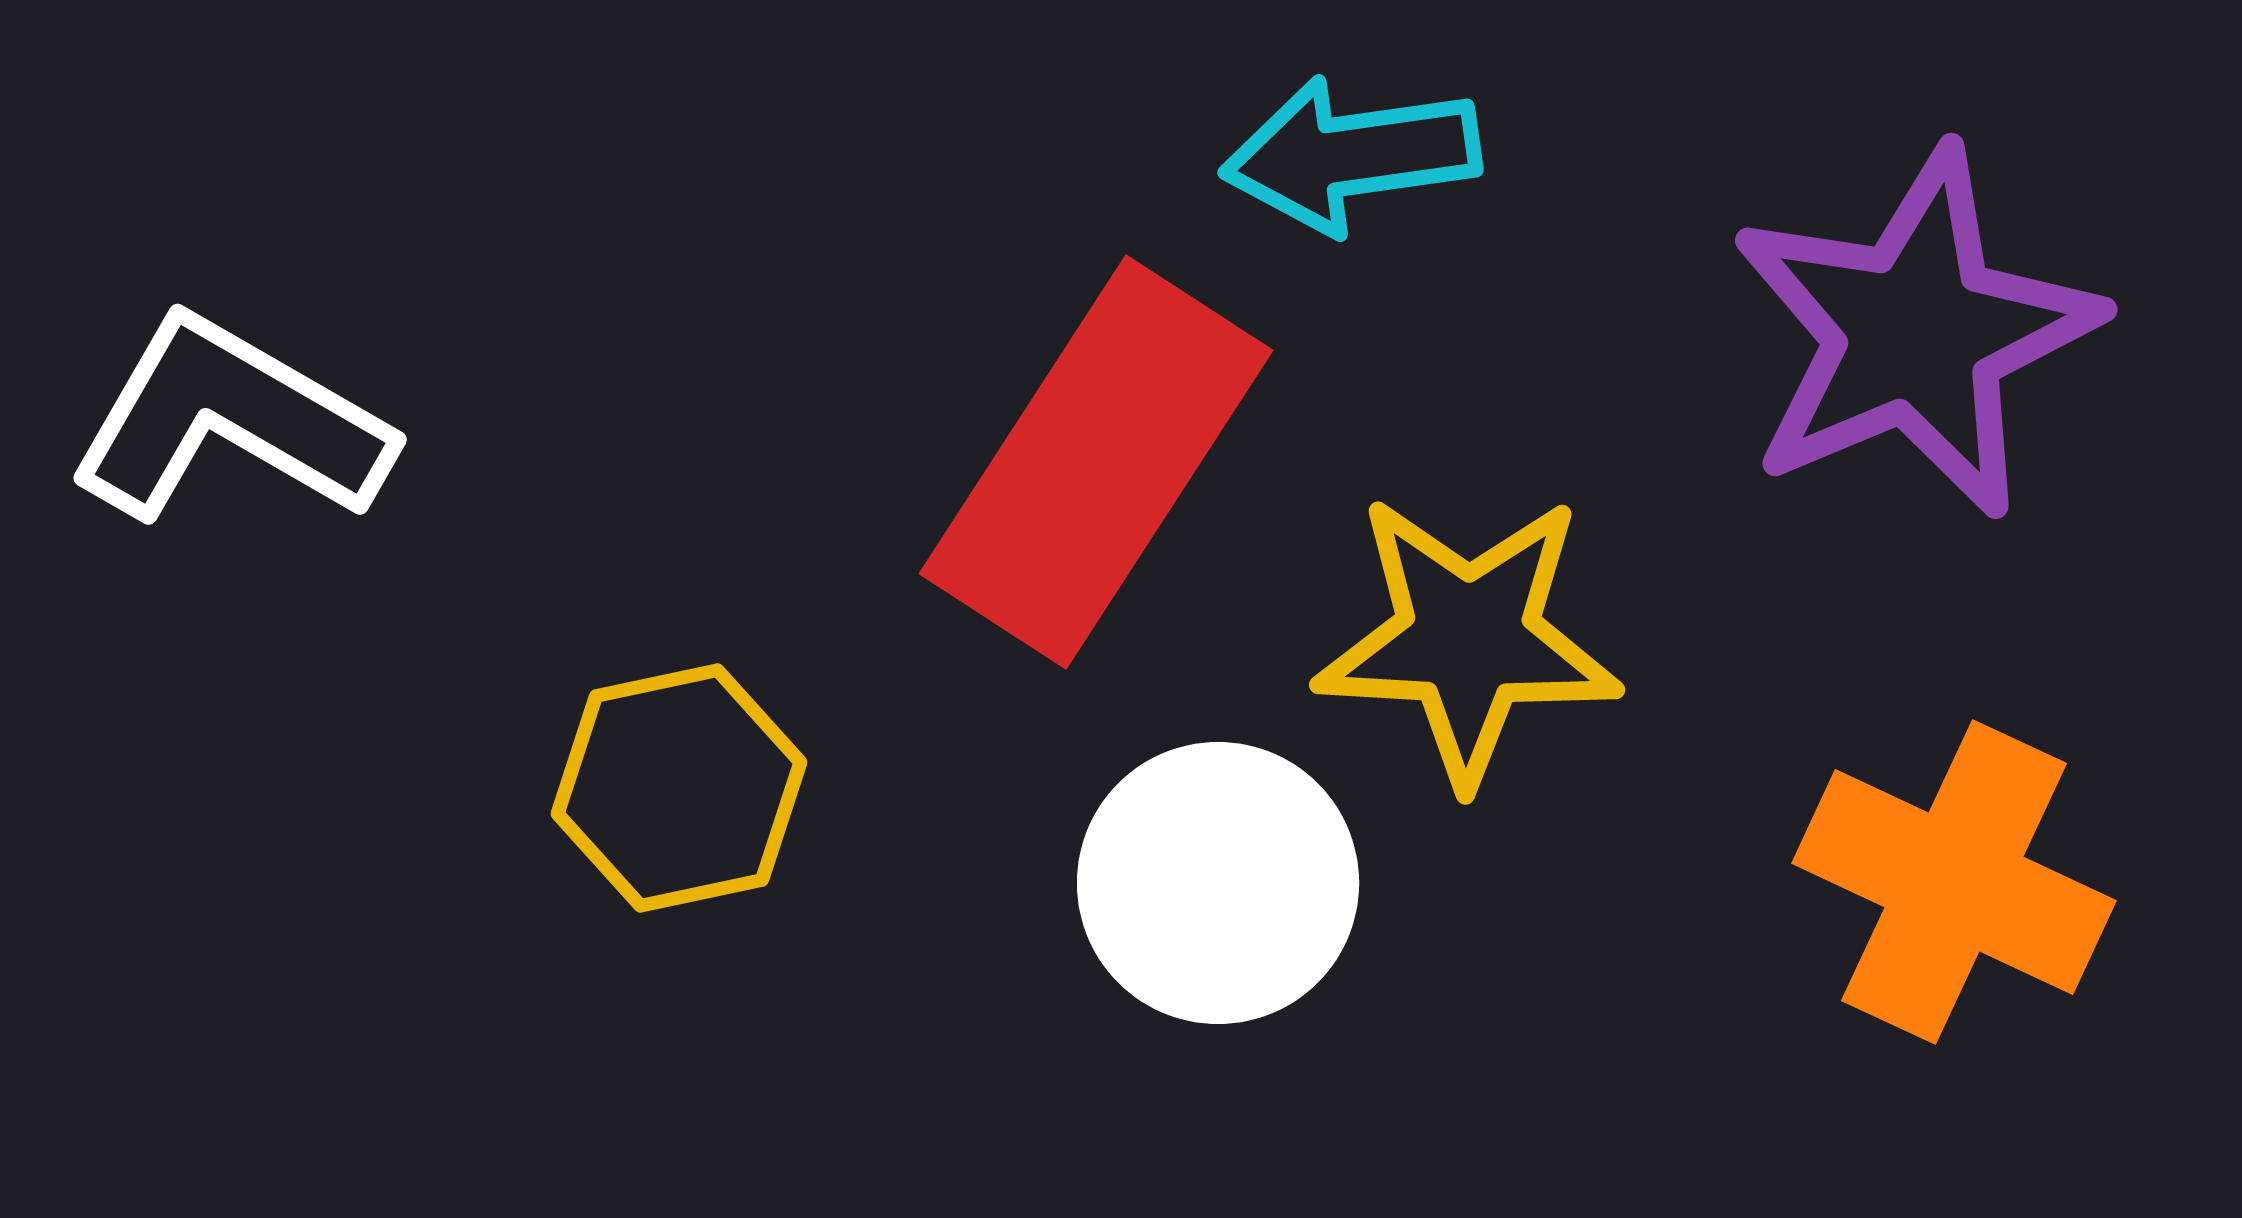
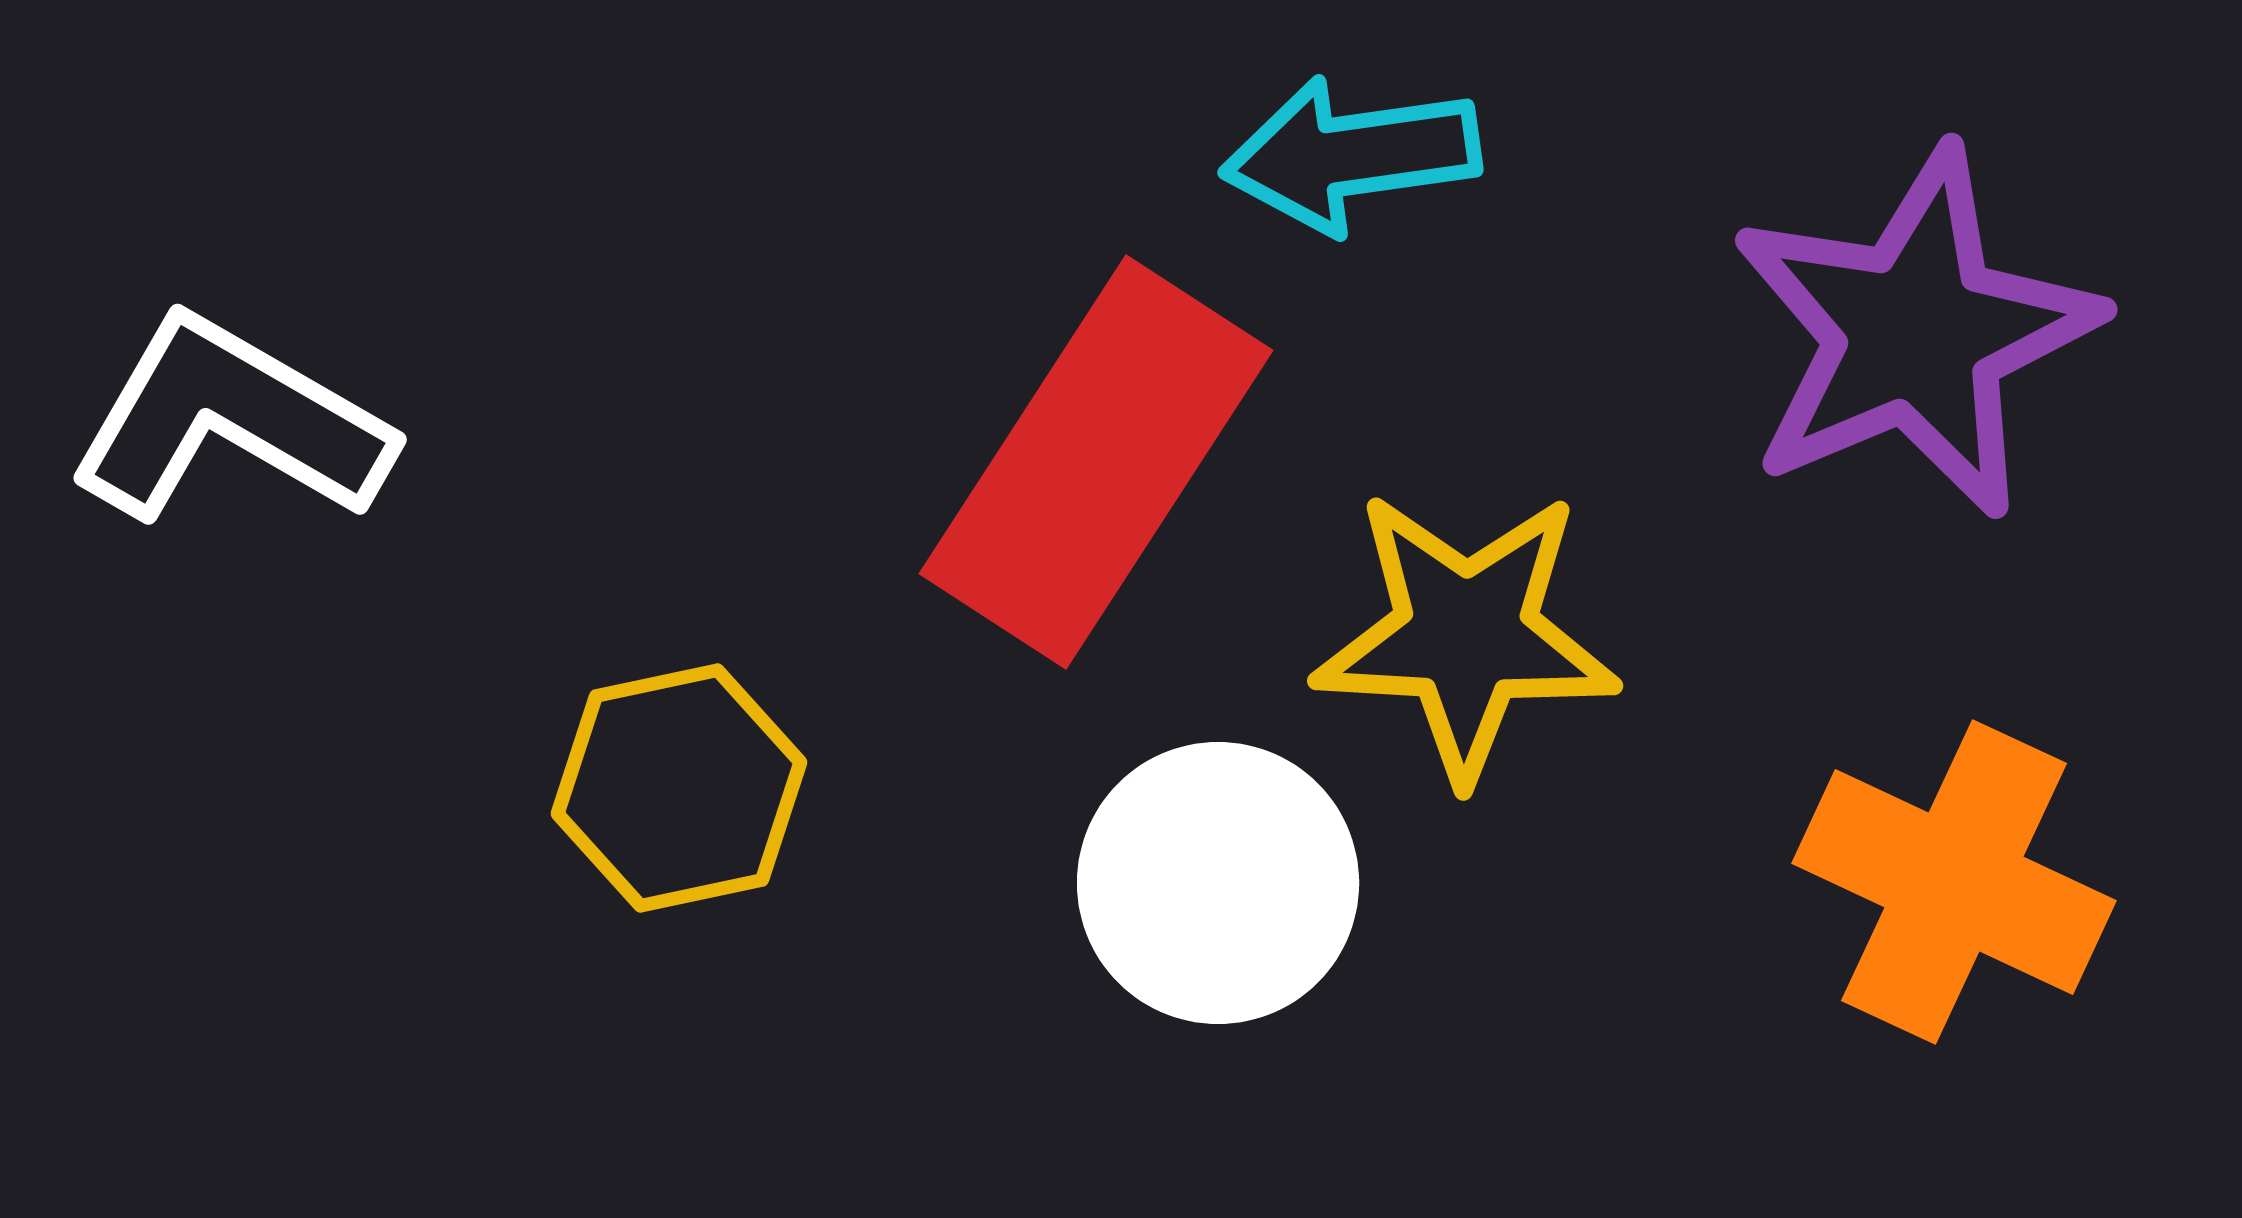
yellow star: moved 2 px left, 4 px up
